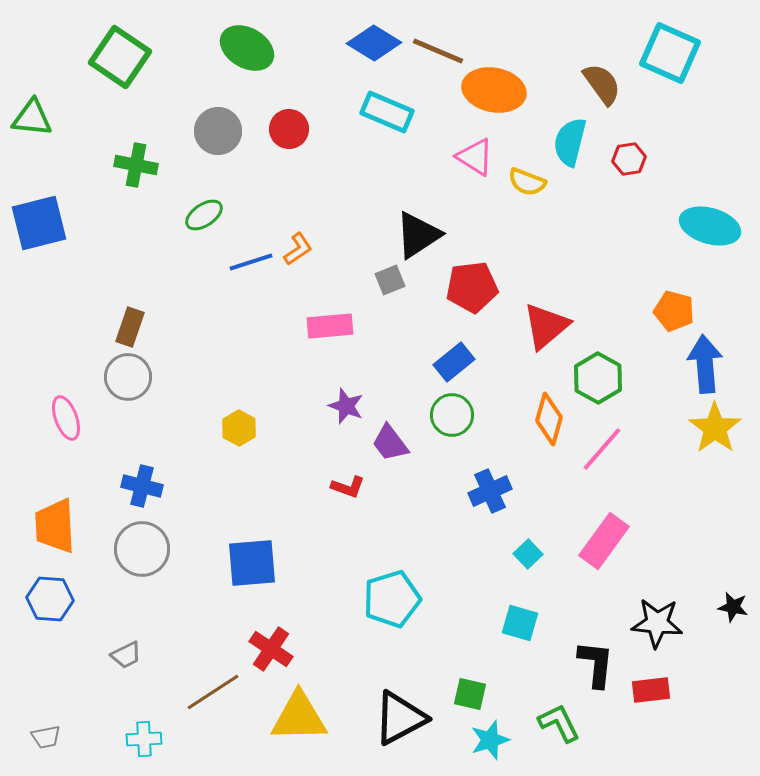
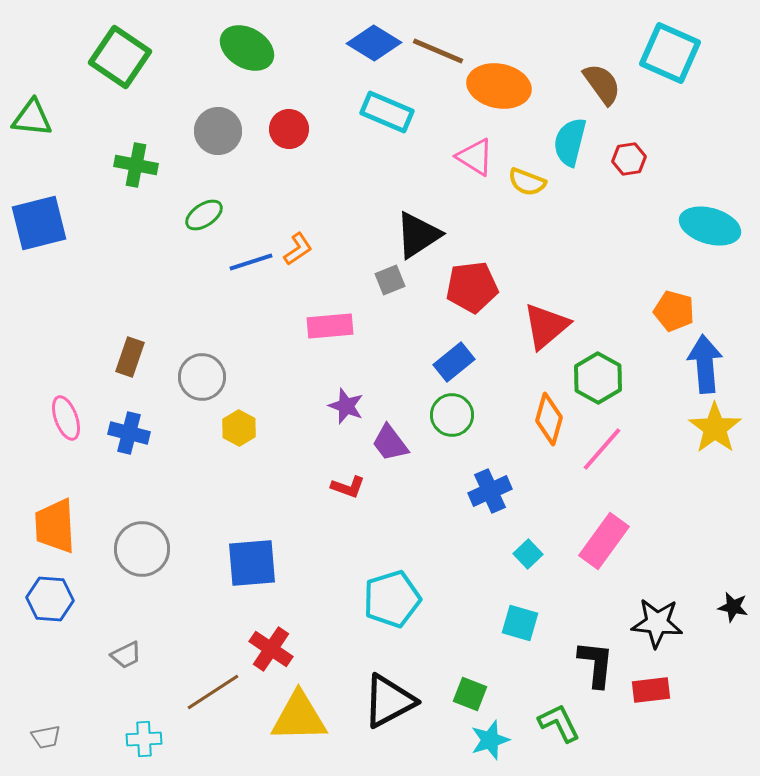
orange ellipse at (494, 90): moved 5 px right, 4 px up
brown rectangle at (130, 327): moved 30 px down
gray circle at (128, 377): moved 74 px right
blue cross at (142, 486): moved 13 px left, 53 px up
green square at (470, 694): rotated 8 degrees clockwise
black triangle at (400, 718): moved 11 px left, 17 px up
